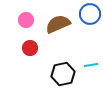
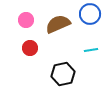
cyan line: moved 15 px up
